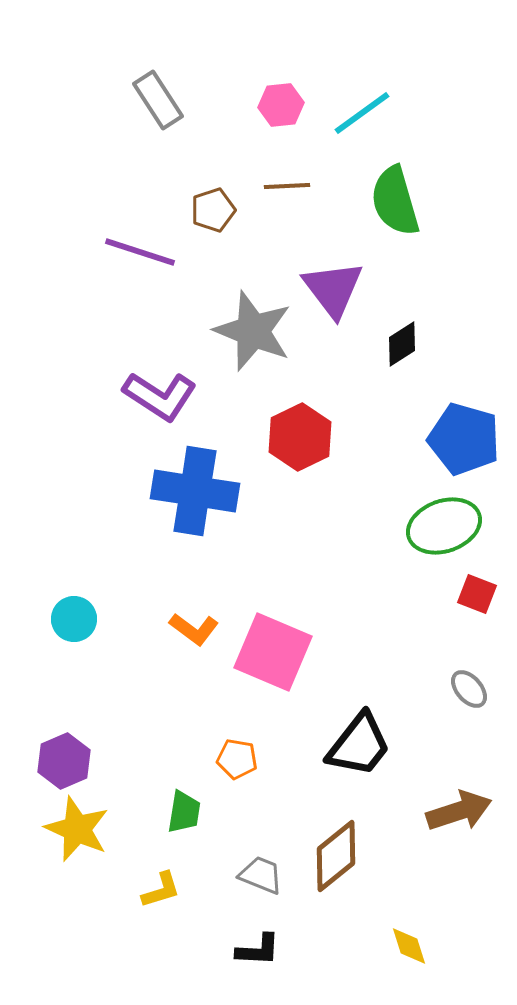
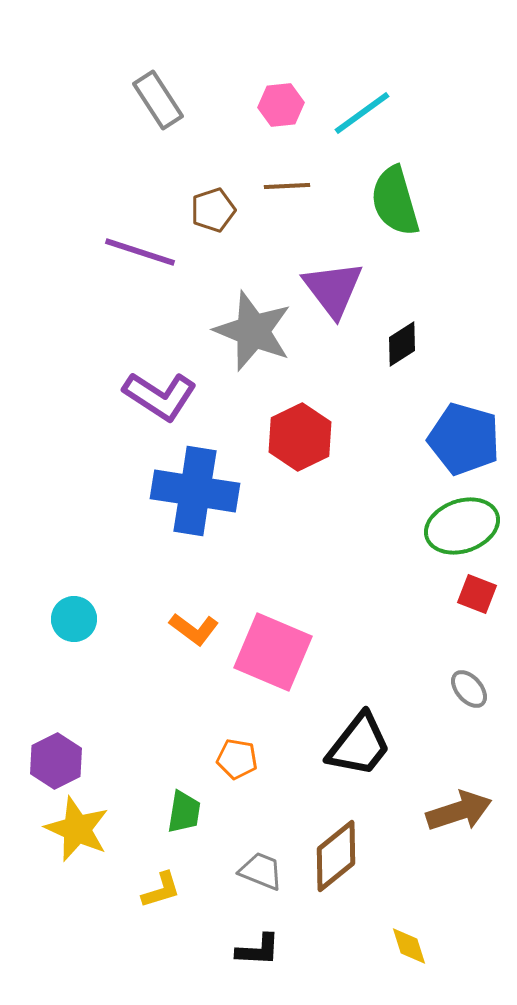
green ellipse: moved 18 px right
purple hexagon: moved 8 px left; rotated 4 degrees counterclockwise
gray trapezoid: moved 4 px up
